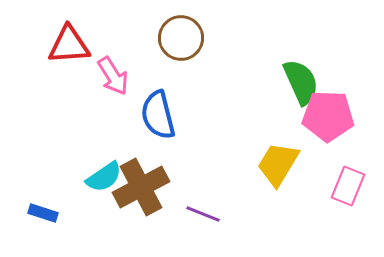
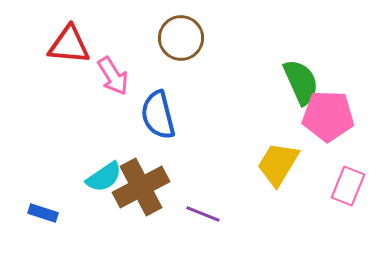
red triangle: rotated 9 degrees clockwise
